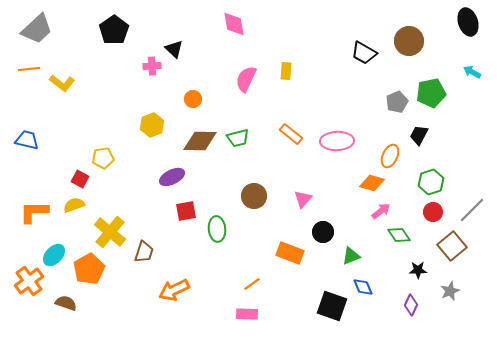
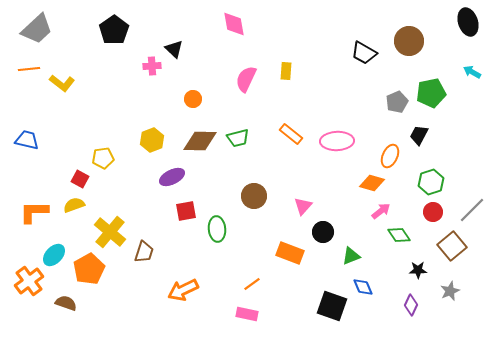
yellow hexagon at (152, 125): moved 15 px down
pink triangle at (303, 199): moved 7 px down
orange arrow at (174, 290): moved 9 px right
pink rectangle at (247, 314): rotated 10 degrees clockwise
